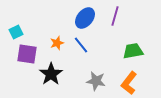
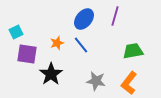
blue ellipse: moved 1 px left, 1 px down
